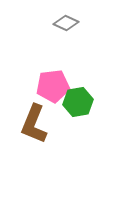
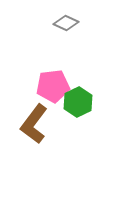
green hexagon: rotated 16 degrees counterclockwise
brown L-shape: rotated 15 degrees clockwise
